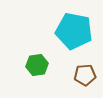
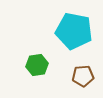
brown pentagon: moved 2 px left, 1 px down
